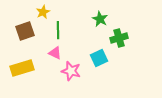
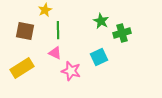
yellow star: moved 2 px right, 2 px up
green star: moved 1 px right, 2 px down
brown square: rotated 30 degrees clockwise
green cross: moved 3 px right, 5 px up
cyan square: moved 1 px up
yellow rectangle: rotated 15 degrees counterclockwise
